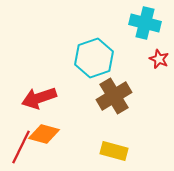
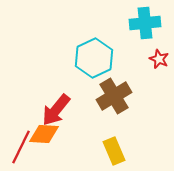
cyan cross: rotated 20 degrees counterclockwise
cyan hexagon: rotated 6 degrees counterclockwise
red arrow: moved 17 px right, 12 px down; rotated 32 degrees counterclockwise
orange diamond: rotated 12 degrees counterclockwise
yellow rectangle: rotated 52 degrees clockwise
